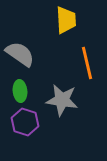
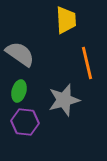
green ellipse: moved 1 px left; rotated 20 degrees clockwise
gray star: moved 2 px right; rotated 24 degrees counterclockwise
purple hexagon: rotated 12 degrees counterclockwise
